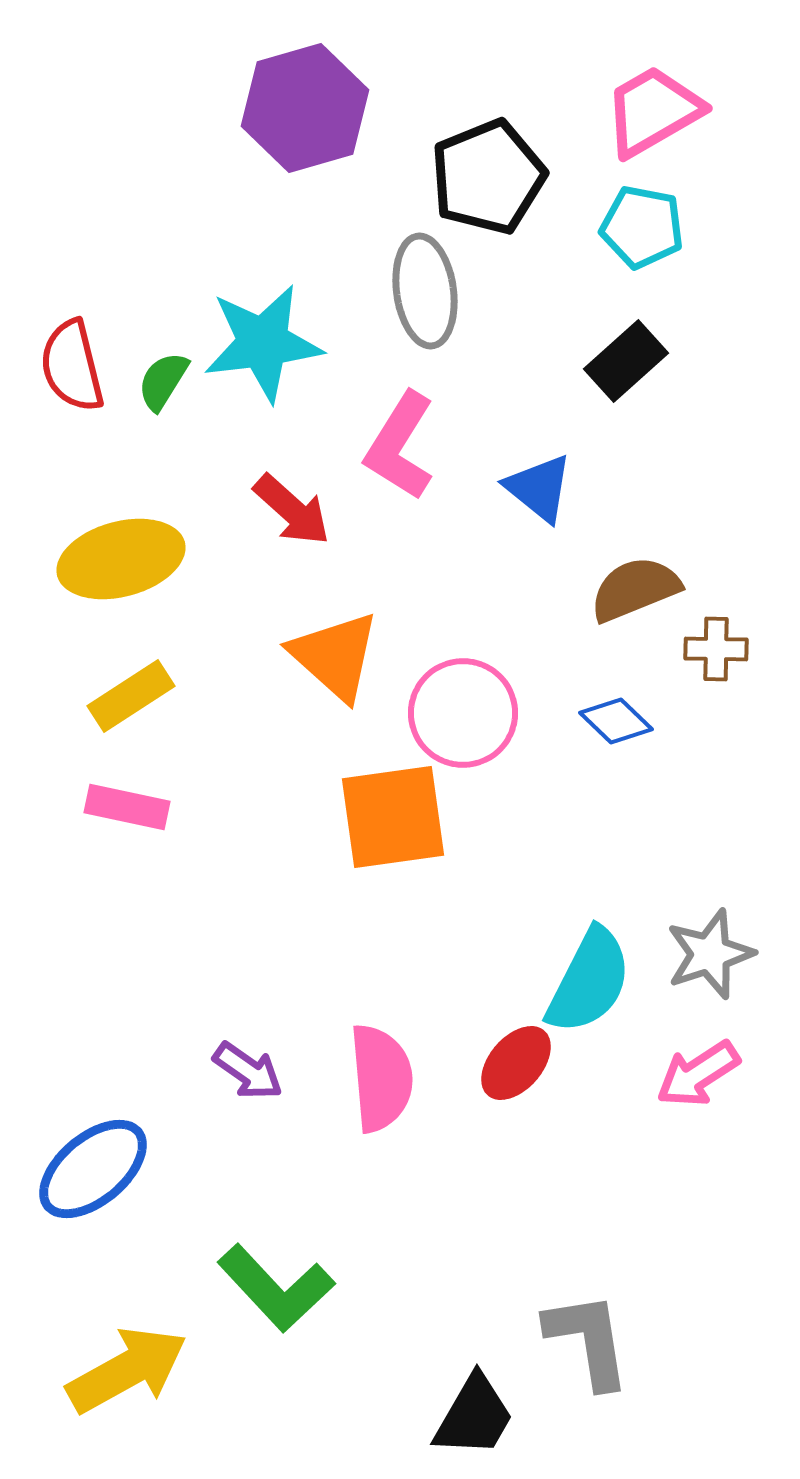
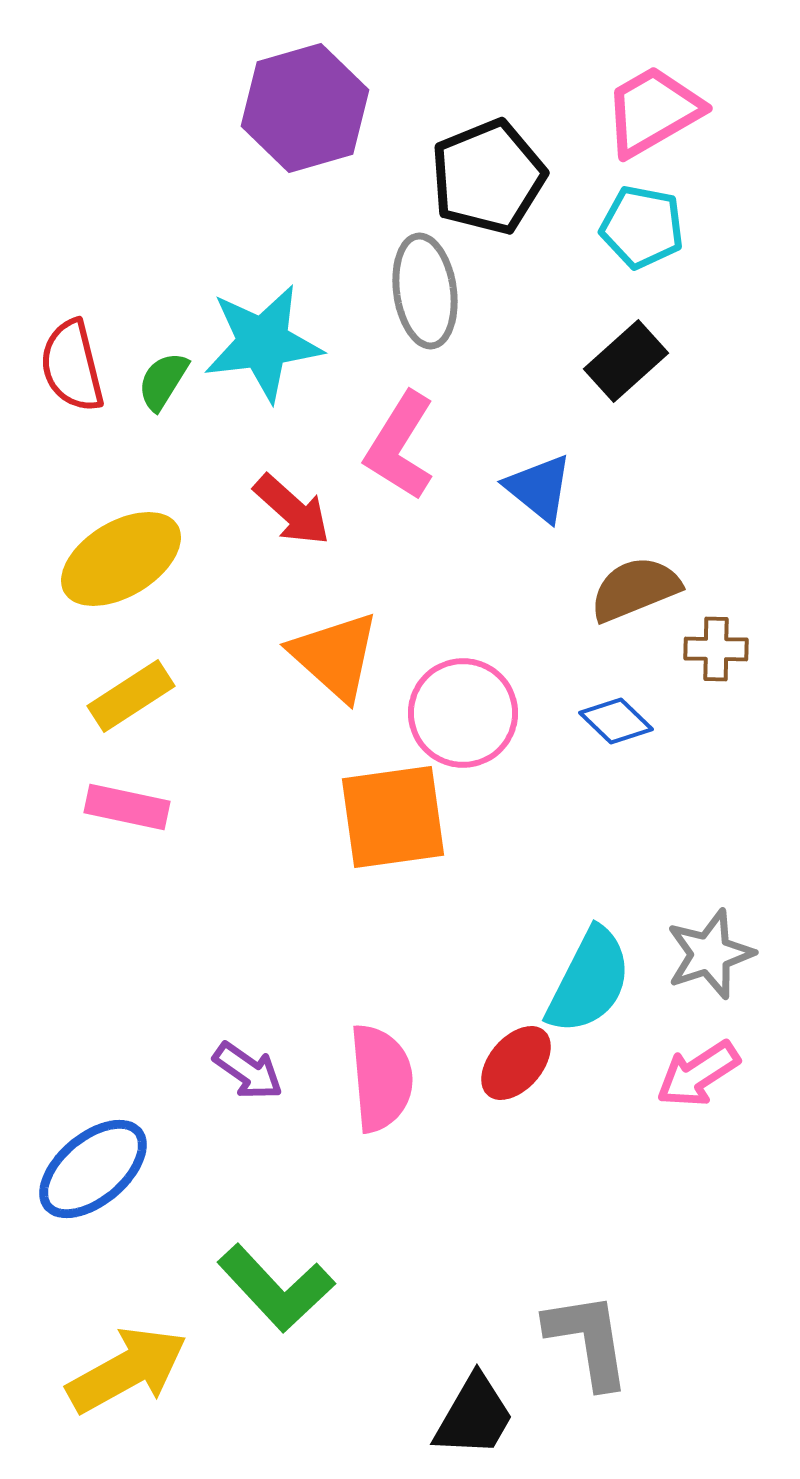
yellow ellipse: rotated 16 degrees counterclockwise
